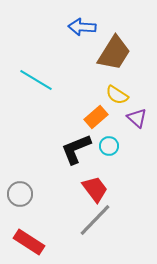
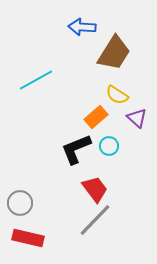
cyan line: rotated 60 degrees counterclockwise
gray circle: moved 9 px down
red rectangle: moved 1 px left, 4 px up; rotated 20 degrees counterclockwise
